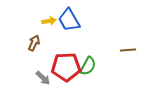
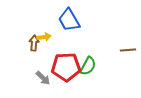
yellow arrow: moved 5 px left, 16 px down
brown arrow: rotated 21 degrees counterclockwise
